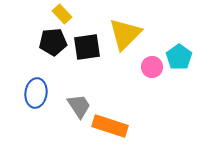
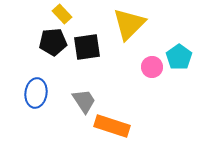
yellow triangle: moved 4 px right, 10 px up
gray trapezoid: moved 5 px right, 5 px up
orange rectangle: moved 2 px right
